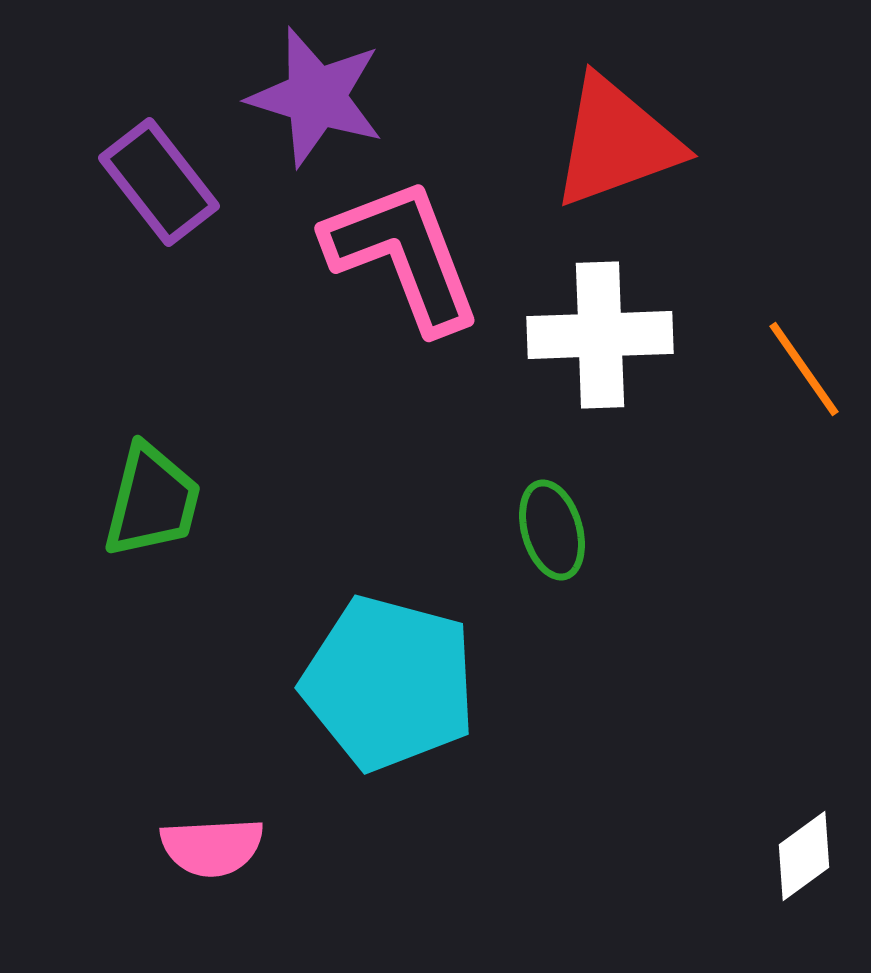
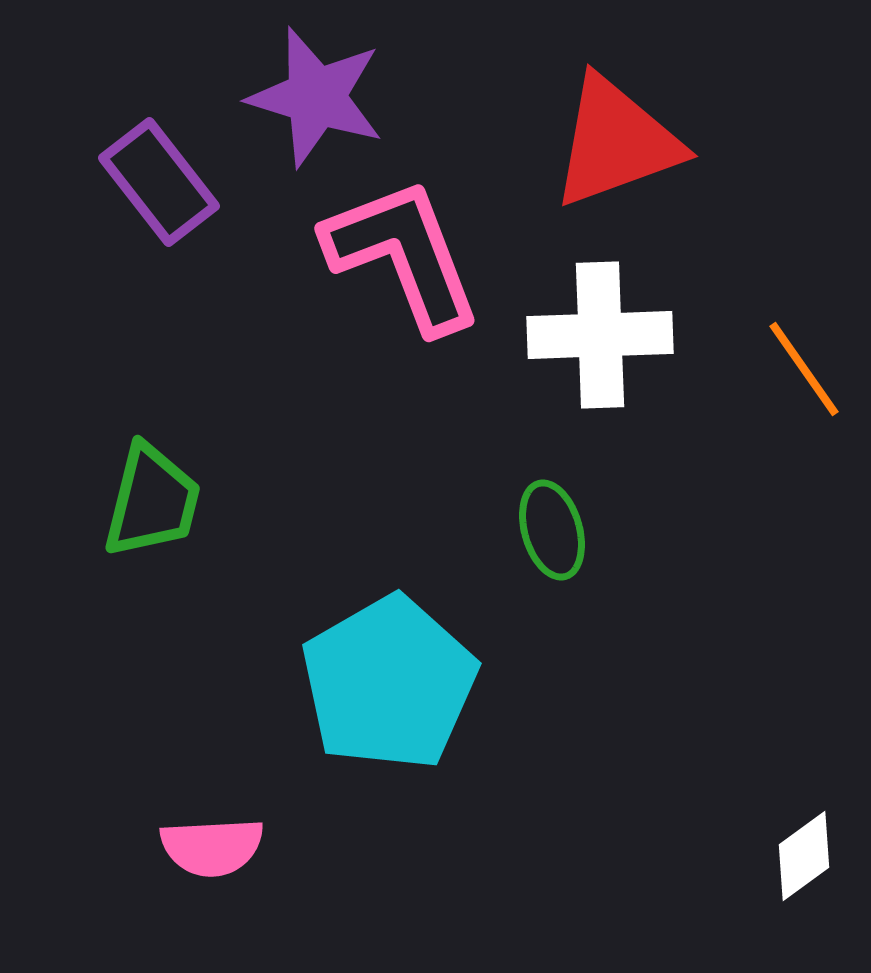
cyan pentagon: rotated 27 degrees clockwise
